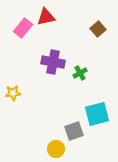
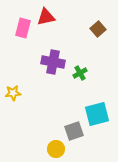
pink rectangle: rotated 24 degrees counterclockwise
